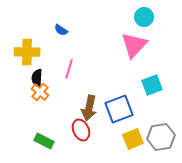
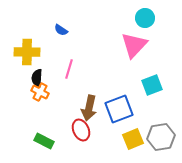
cyan circle: moved 1 px right, 1 px down
orange cross: rotated 12 degrees counterclockwise
